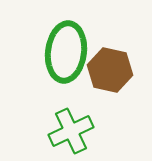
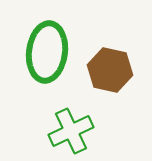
green ellipse: moved 19 px left
